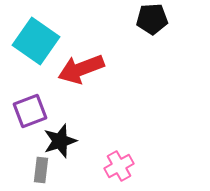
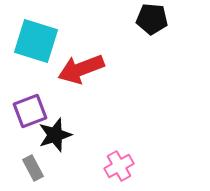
black pentagon: rotated 8 degrees clockwise
cyan square: rotated 18 degrees counterclockwise
black star: moved 5 px left, 6 px up
gray rectangle: moved 8 px left, 2 px up; rotated 35 degrees counterclockwise
